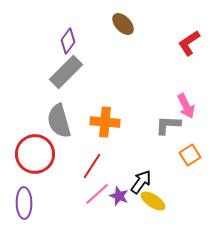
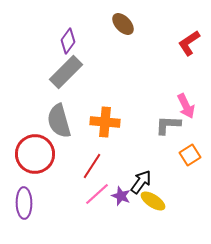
purple star: moved 2 px right
